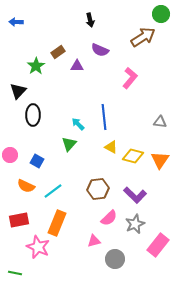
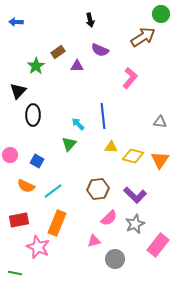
blue line: moved 1 px left, 1 px up
yellow triangle: rotated 24 degrees counterclockwise
